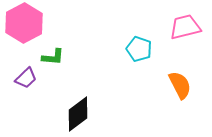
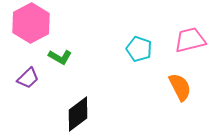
pink hexagon: moved 7 px right
pink trapezoid: moved 5 px right, 13 px down
green L-shape: moved 7 px right; rotated 25 degrees clockwise
purple trapezoid: moved 2 px right
orange semicircle: moved 2 px down
